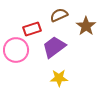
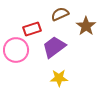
brown semicircle: moved 1 px right, 1 px up
